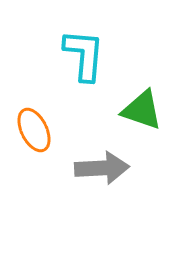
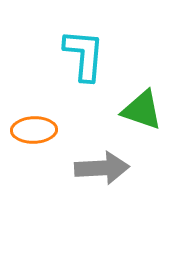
orange ellipse: rotated 66 degrees counterclockwise
